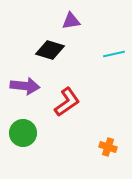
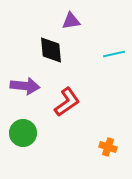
black diamond: moved 1 px right; rotated 68 degrees clockwise
